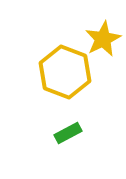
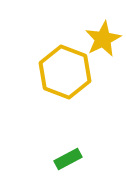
green rectangle: moved 26 px down
